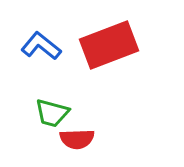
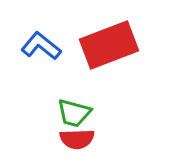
green trapezoid: moved 22 px right
